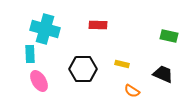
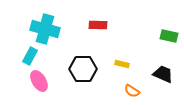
cyan rectangle: moved 2 px down; rotated 30 degrees clockwise
